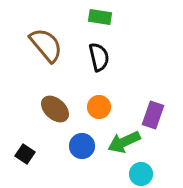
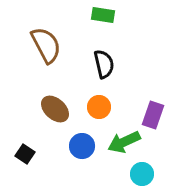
green rectangle: moved 3 px right, 2 px up
brown semicircle: rotated 12 degrees clockwise
black semicircle: moved 5 px right, 7 px down
cyan circle: moved 1 px right
